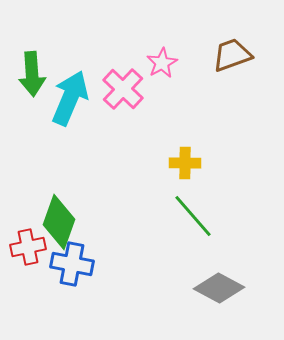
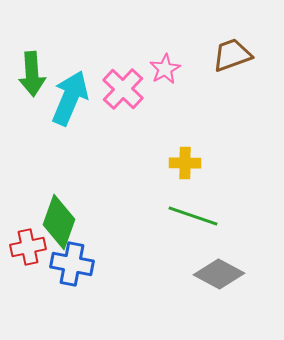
pink star: moved 3 px right, 6 px down
green line: rotated 30 degrees counterclockwise
gray diamond: moved 14 px up
